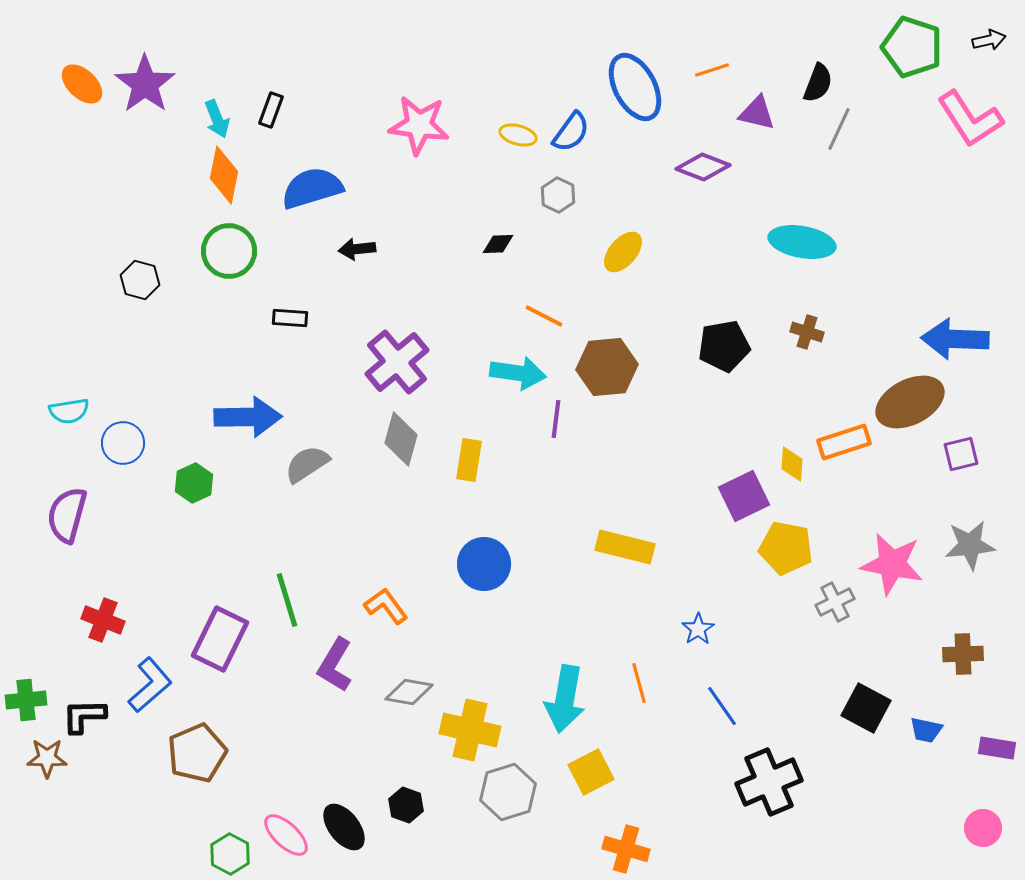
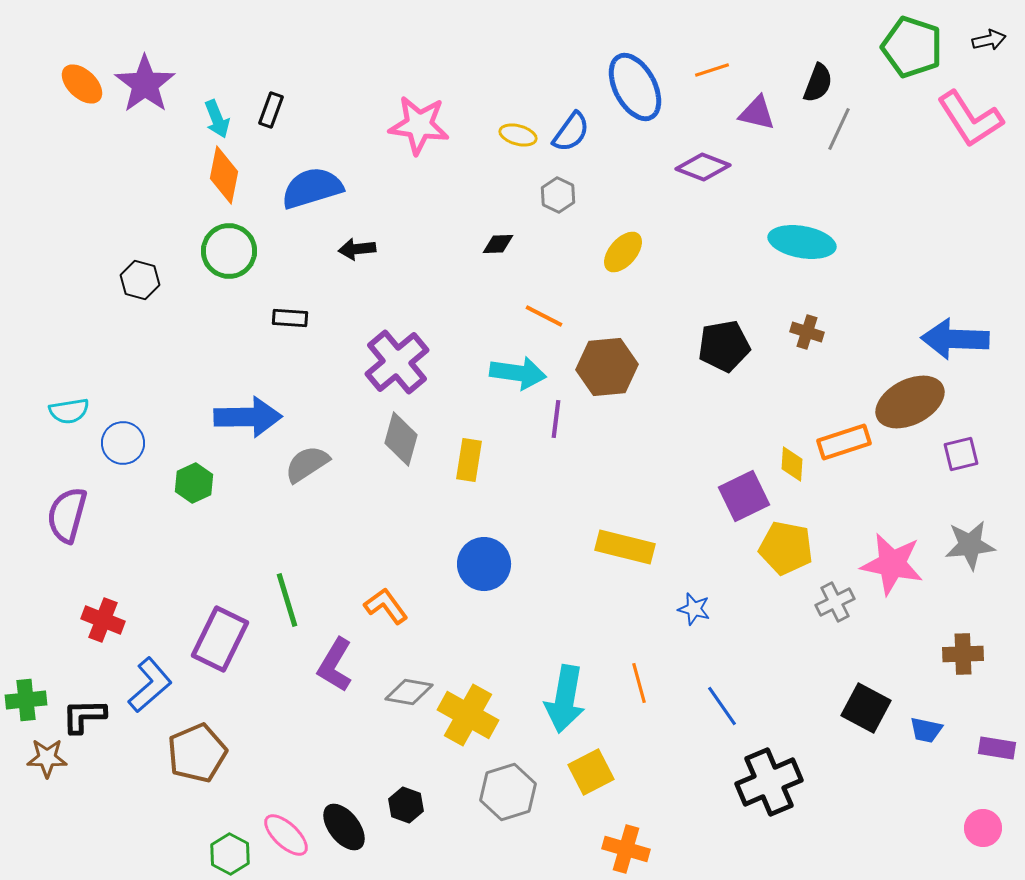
blue star at (698, 629): moved 4 px left, 20 px up; rotated 24 degrees counterclockwise
yellow cross at (470, 730): moved 2 px left, 15 px up; rotated 16 degrees clockwise
